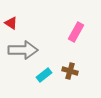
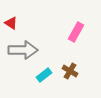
brown cross: rotated 14 degrees clockwise
